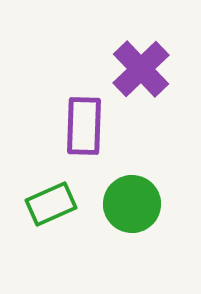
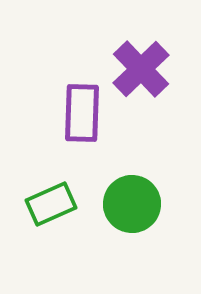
purple rectangle: moved 2 px left, 13 px up
